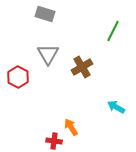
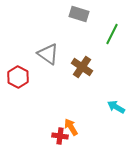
gray rectangle: moved 34 px right
green line: moved 1 px left, 3 px down
gray triangle: rotated 25 degrees counterclockwise
brown cross: rotated 25 degrees counterclockwise
red cross: moved 6 px right, 5 px up
